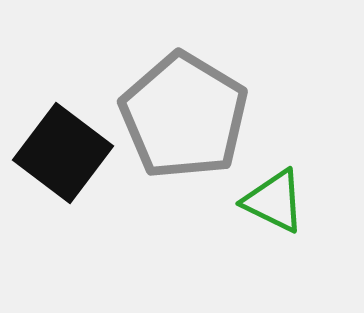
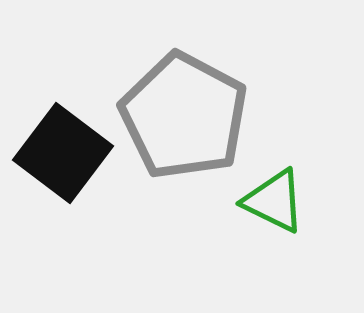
gray pentagon: rotated 3 degrees counterclockwise
